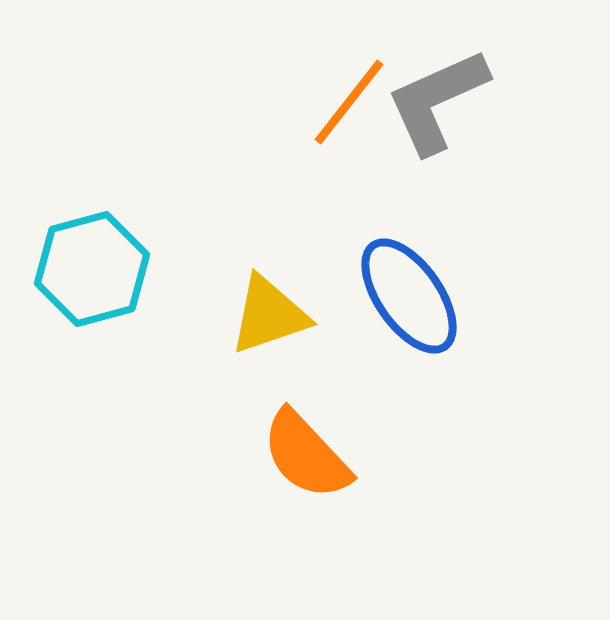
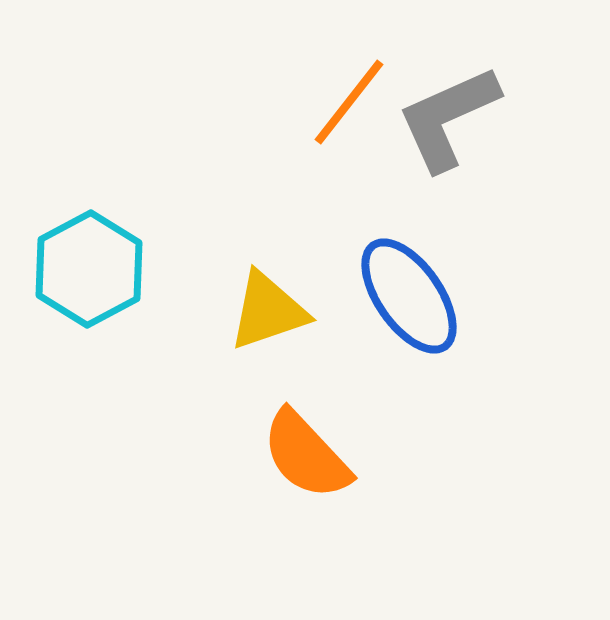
gray L-shape: moved 11 px right, 17 px down
cyan hexagon: moved 3 px left; rotated 13 degrees counterclockwise
yellow triangle: moved 1 px left, 4 px up
